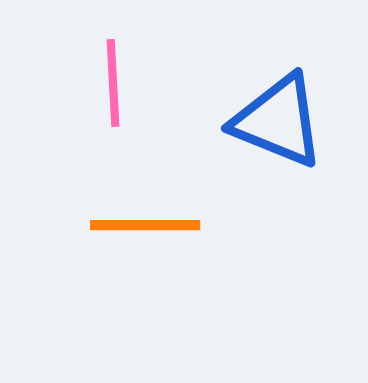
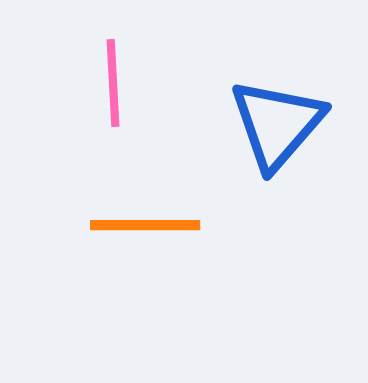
blue triangle: moved 1 px left, 3 px down; rotated 49 degrees clockwise
